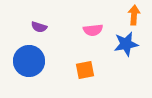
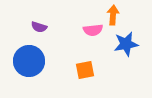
orange arrow: moved 21 px left
